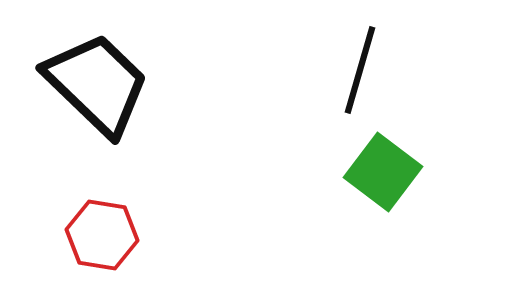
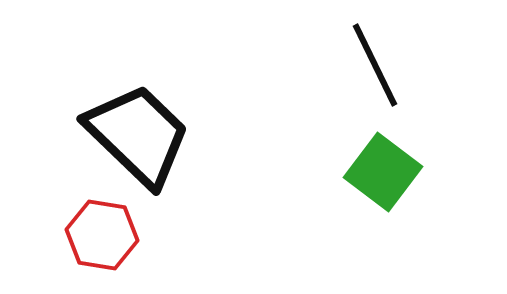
black line: moved 15 px right, 5 px up; rotated 42 degrees counterclockwise
black trapezoid: moved 41 px right, 51 px down
